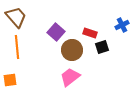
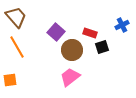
orange line: rotated 25 degrees counterclockwise
